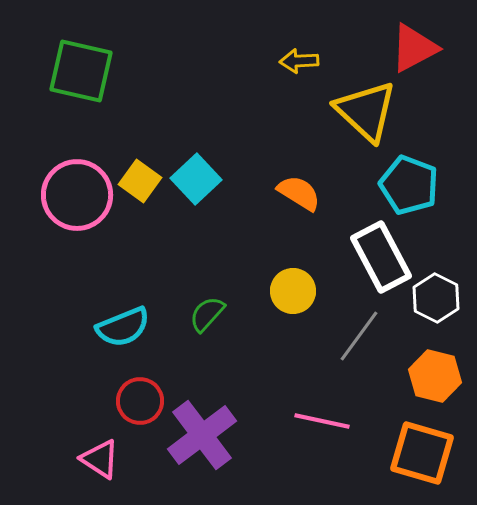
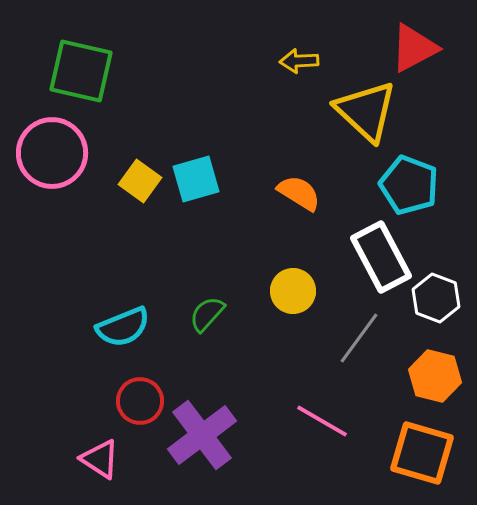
cyan square: rotated 27 degrees clockwise
pink circle: moved 25 px left, 42 px up
white hexagon: rotated 6 degrees counterclockwise
gray line: moved 2 px down
pink line: rotated 18 degrees clockwise
